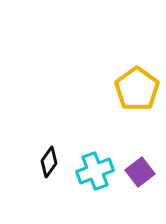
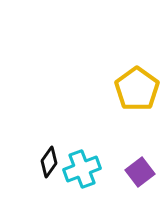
cyan cross: moved 13 px left, 2 px up
